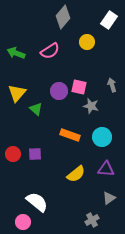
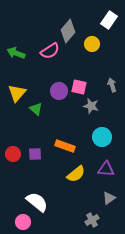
gray diamond: moved 5 px right, 14 px down
yellow circle: moved 5 px right, 2 px down
orange rectangle: moved 5 px left, 11 px down
